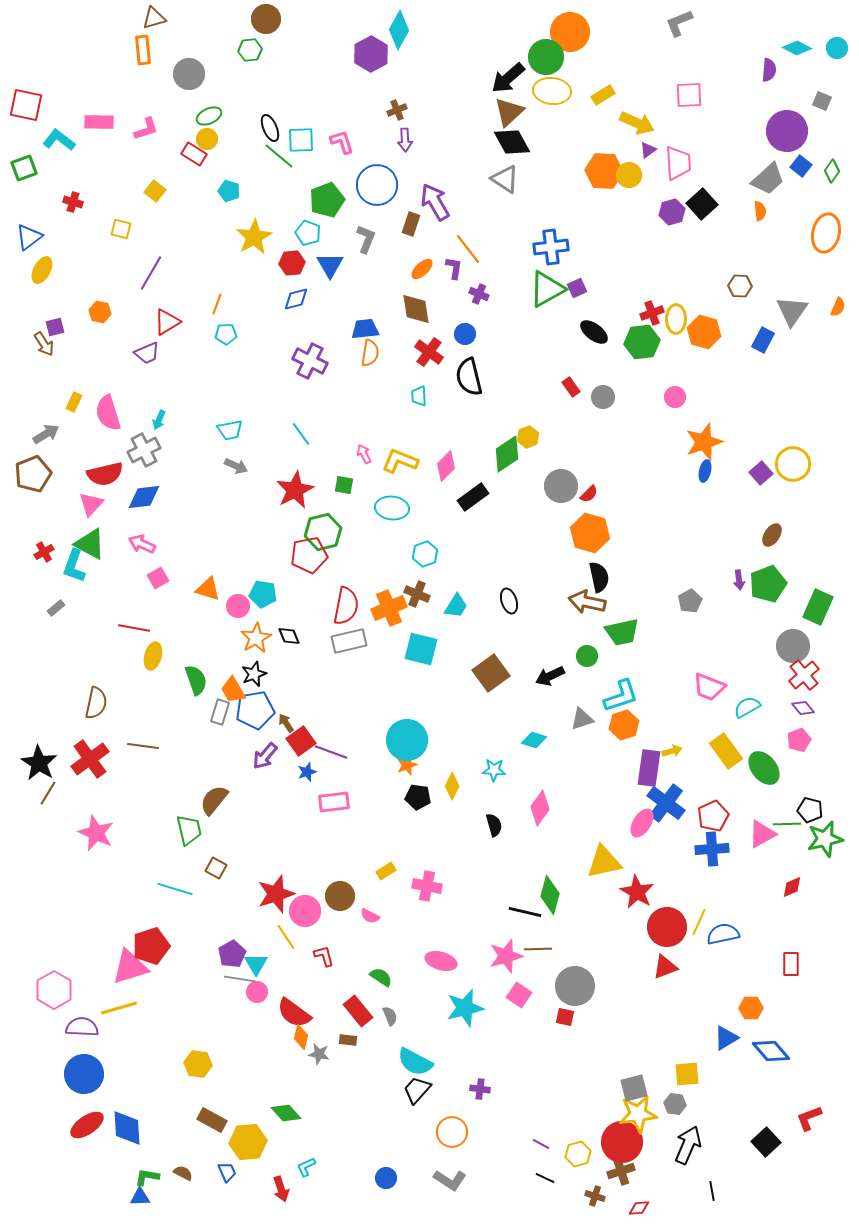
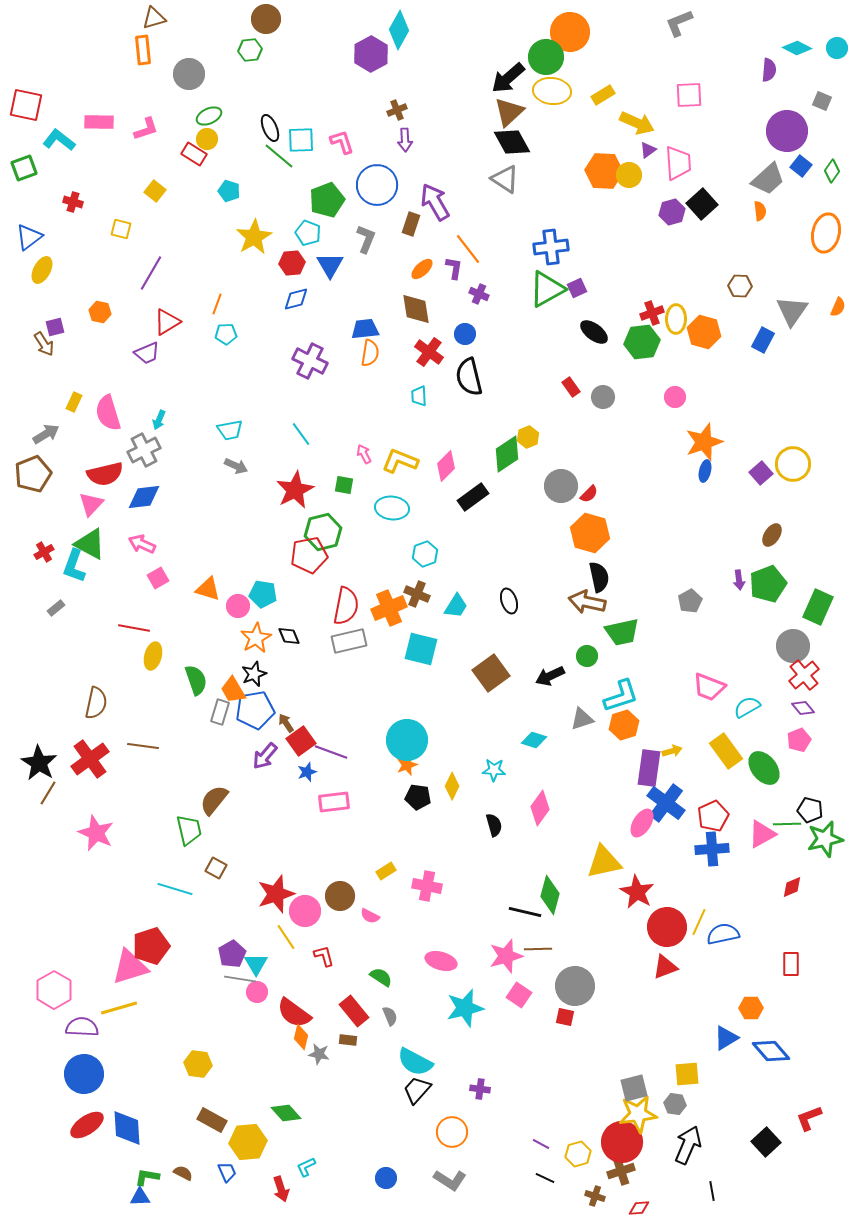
red rectangle at (358, 1011): moved 4 px left
